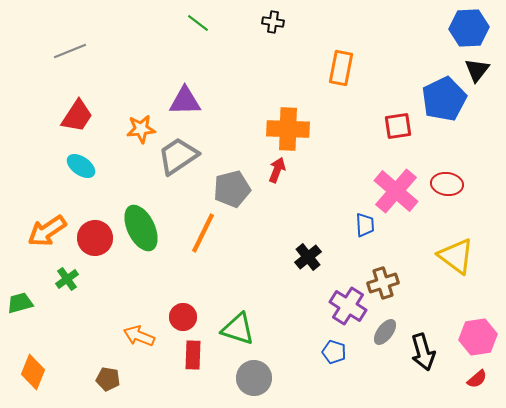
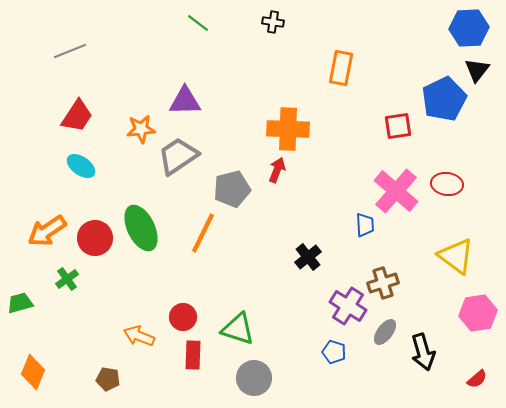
pink hexagon at (478, 337): moved 24 px up
